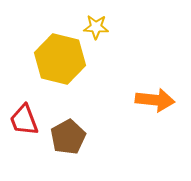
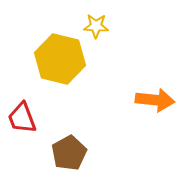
yellow star: moved 1 px up
red trapezoid: moved 2 px left, 2 px up
brown pentagon: moved 1 px right, 16 px down
